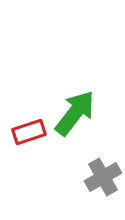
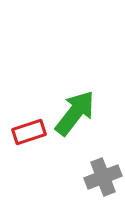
gray cross: rotated 9 degrees clockwise
